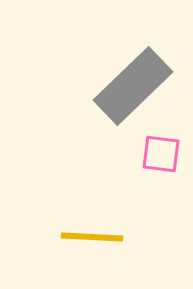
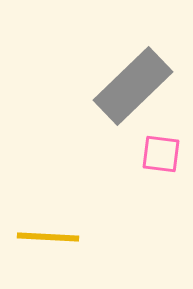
yellow line: moved 44 px left
